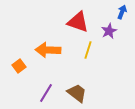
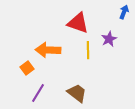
blue arrow: moved 2 px right
red triangle: moved 1 px down
purple star: moved 8 px down
yellow line: rotated 18 degrees counterclockwise
orange square: moved 8 px right, 2 px down
purple line: moved 8 px left
